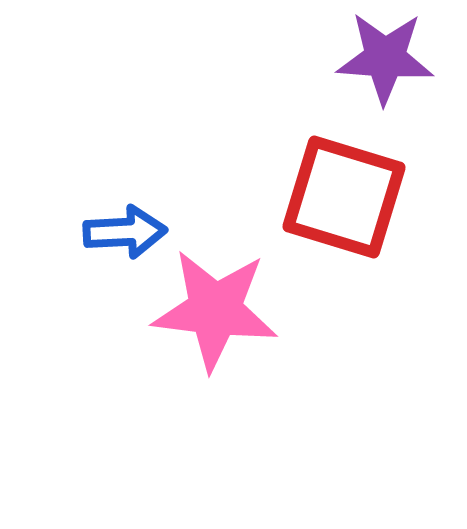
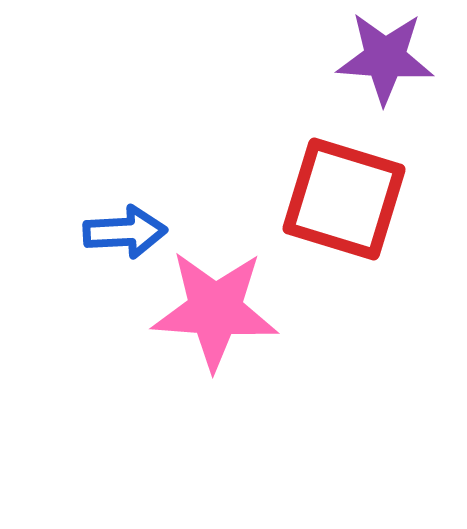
red square: moved 2 px down
pink star: rotated 3 degrees counterclockwise
